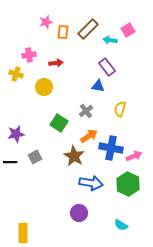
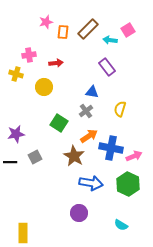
blue triangle: moved 6 px left, 6 px down
